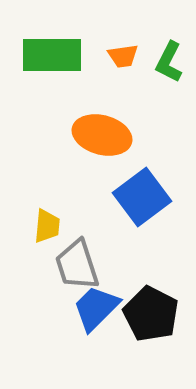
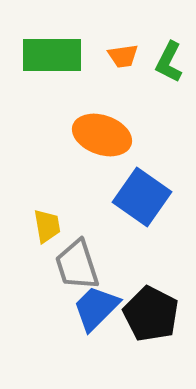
orange ellipse: rotated 4 degrees clockwise
blue square: rotated 18 degrees counterclockwise
yellow trapezoid: rotated 15 degrees counterclockwise
